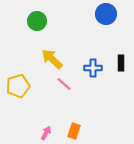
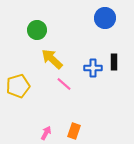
blue circle: moved 1 px left, 4 px down
green circle: moved 9 px down
black rectangle: moved 7 px left, 1 px up
